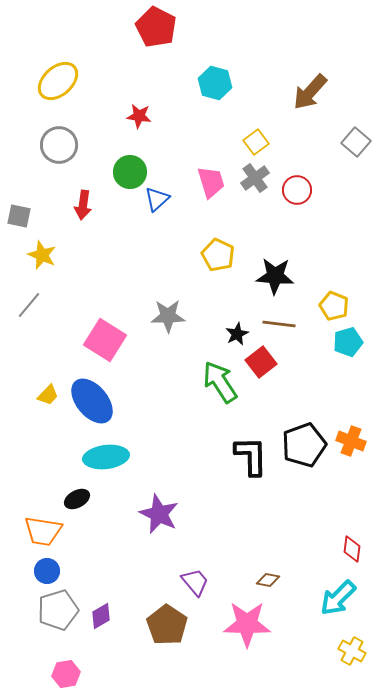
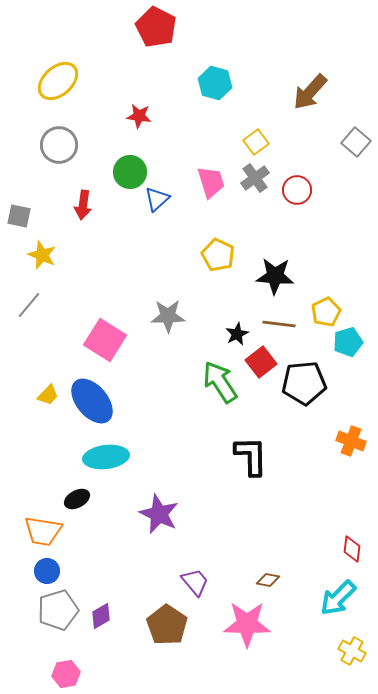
yellow pentagon at (334, 306): moved 8 px left, 6 px down; rotated 24 degrees clockwise
black pentagon at (304, 445): moved 62 px up; rotated 15 degrees clockwise
